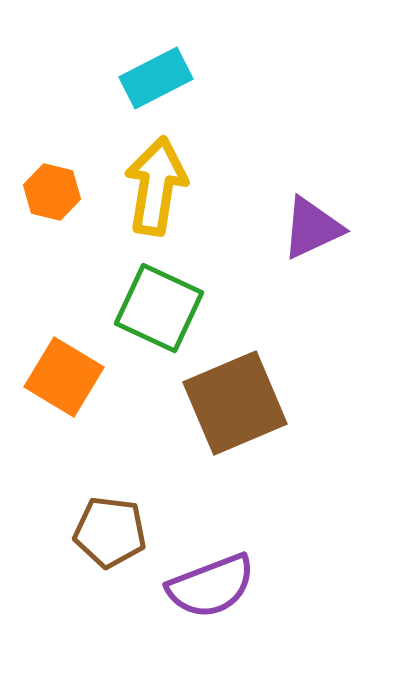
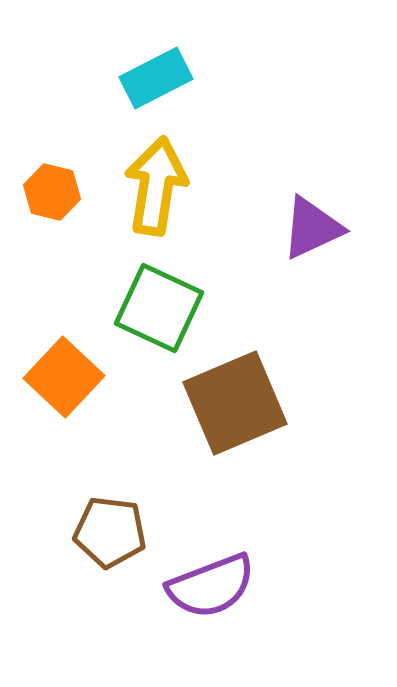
orange square: rotated 12 degrees clockwise
